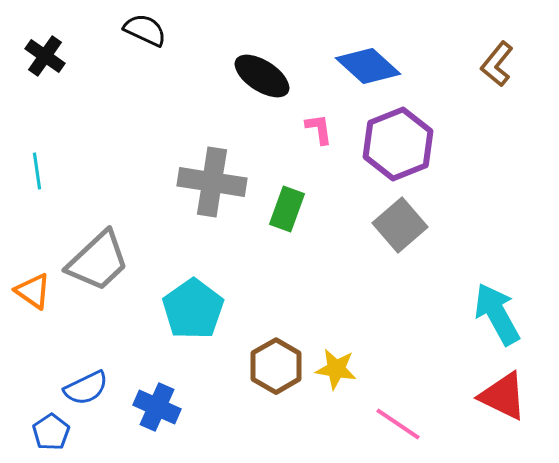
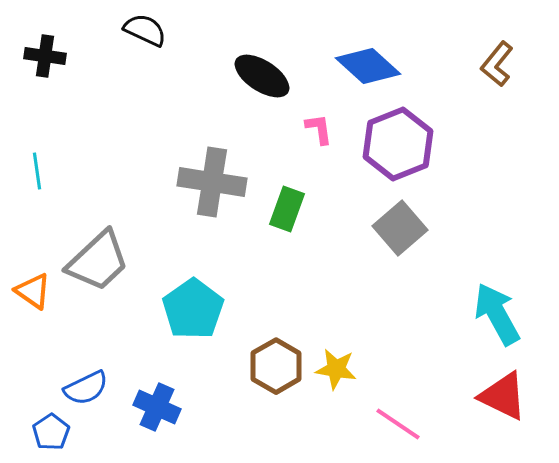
black cross: rotated 27 degrees counterclockwise
gray square: moved 3 px down
